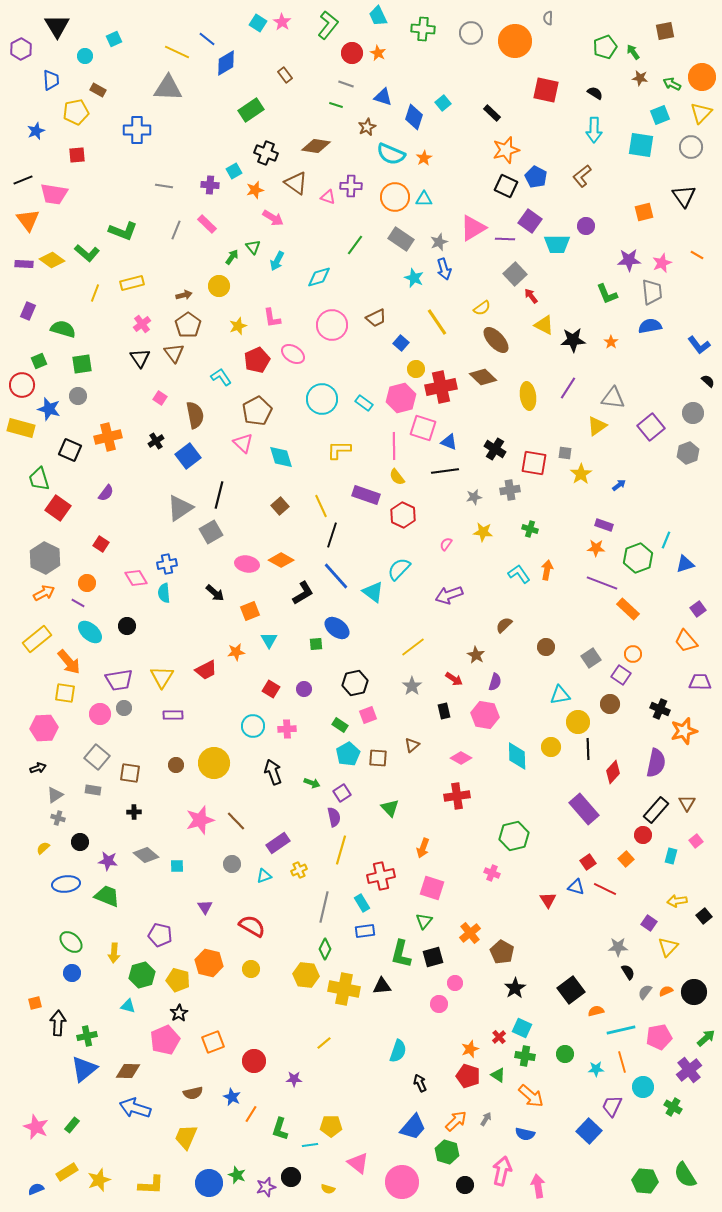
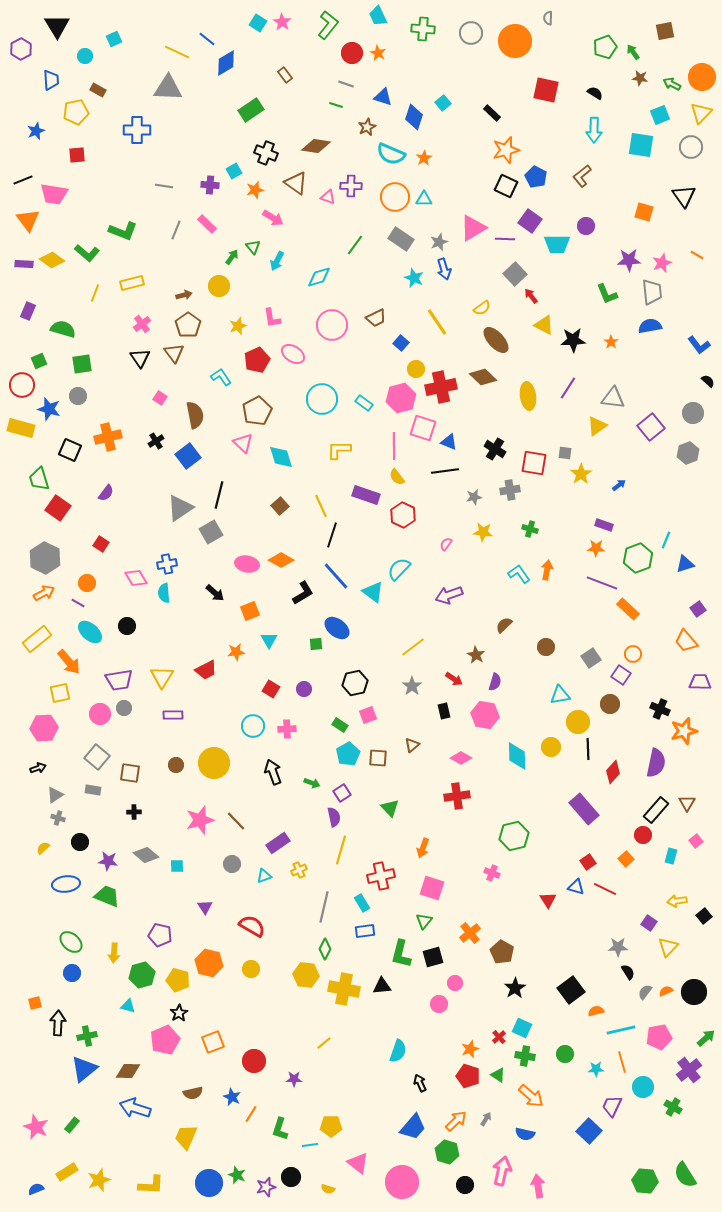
orange square at (644, 212): rotated 30 degrees clockwise
yellow square at (65, 693): moved 5 px left; rotated 20 degrees counterclockwise
